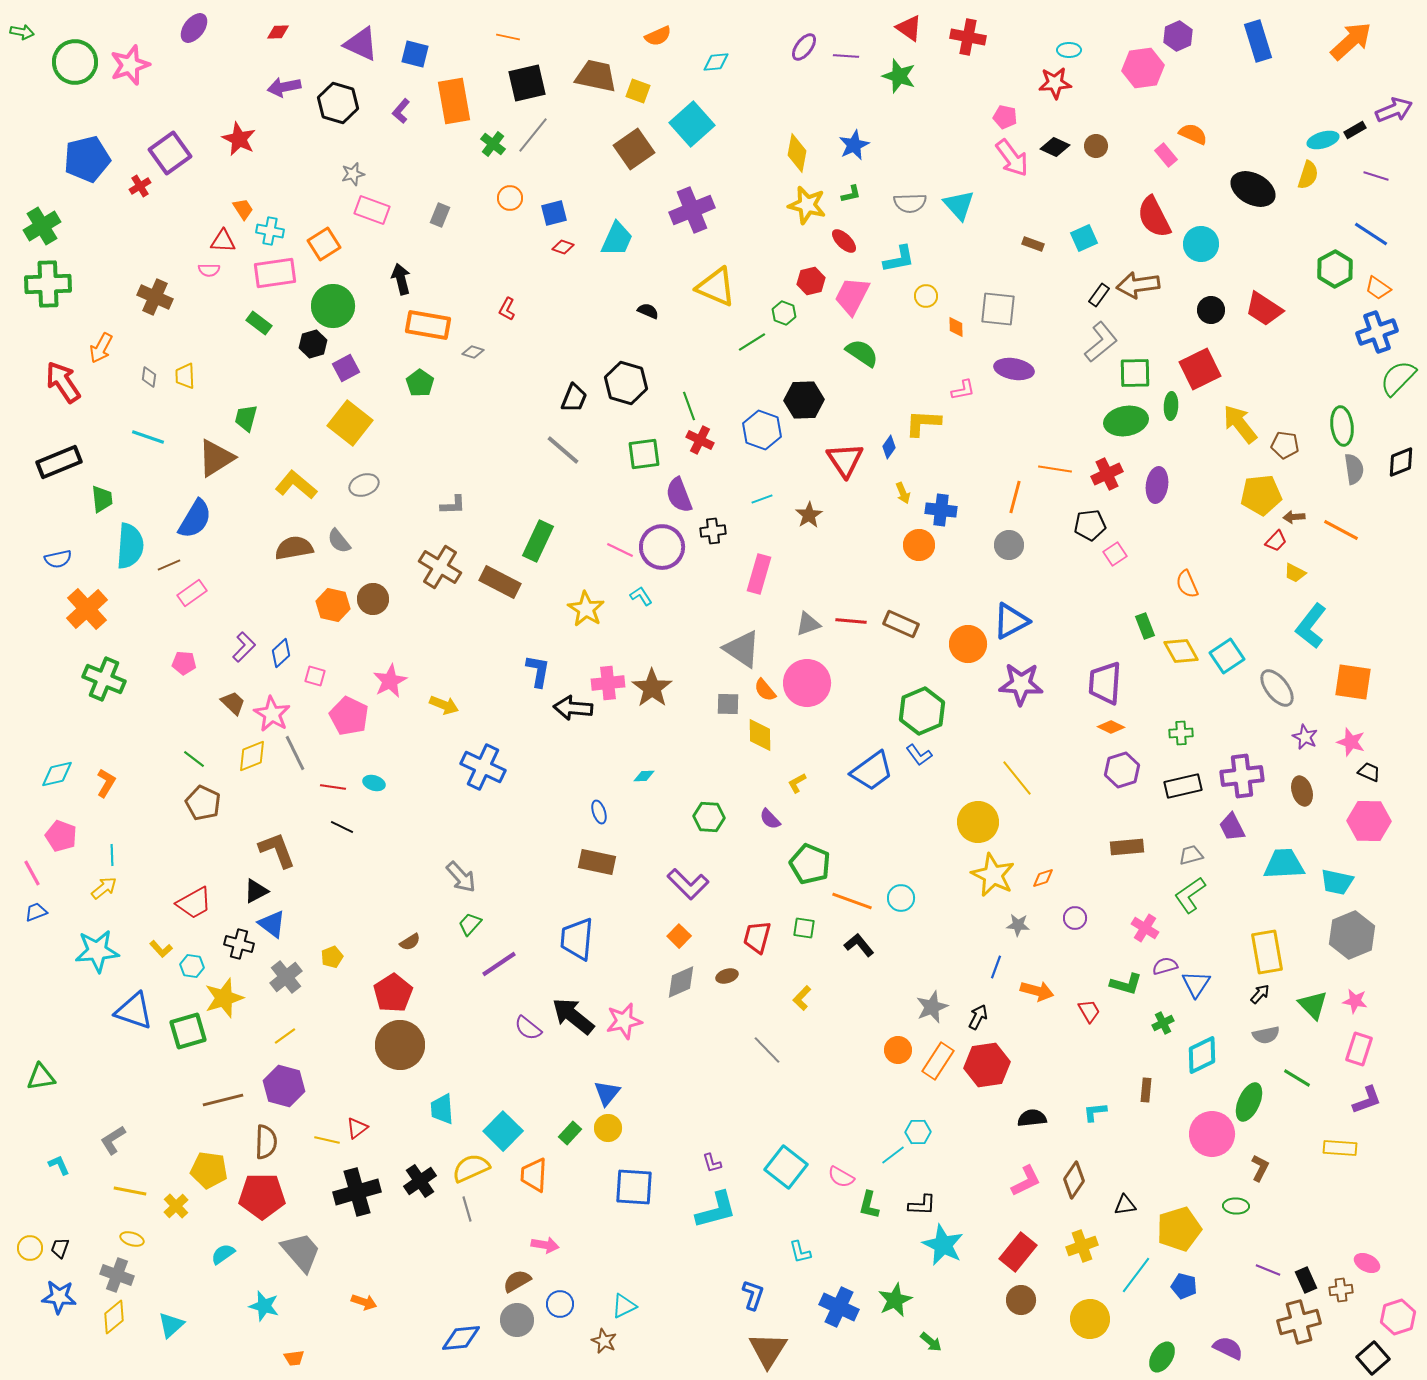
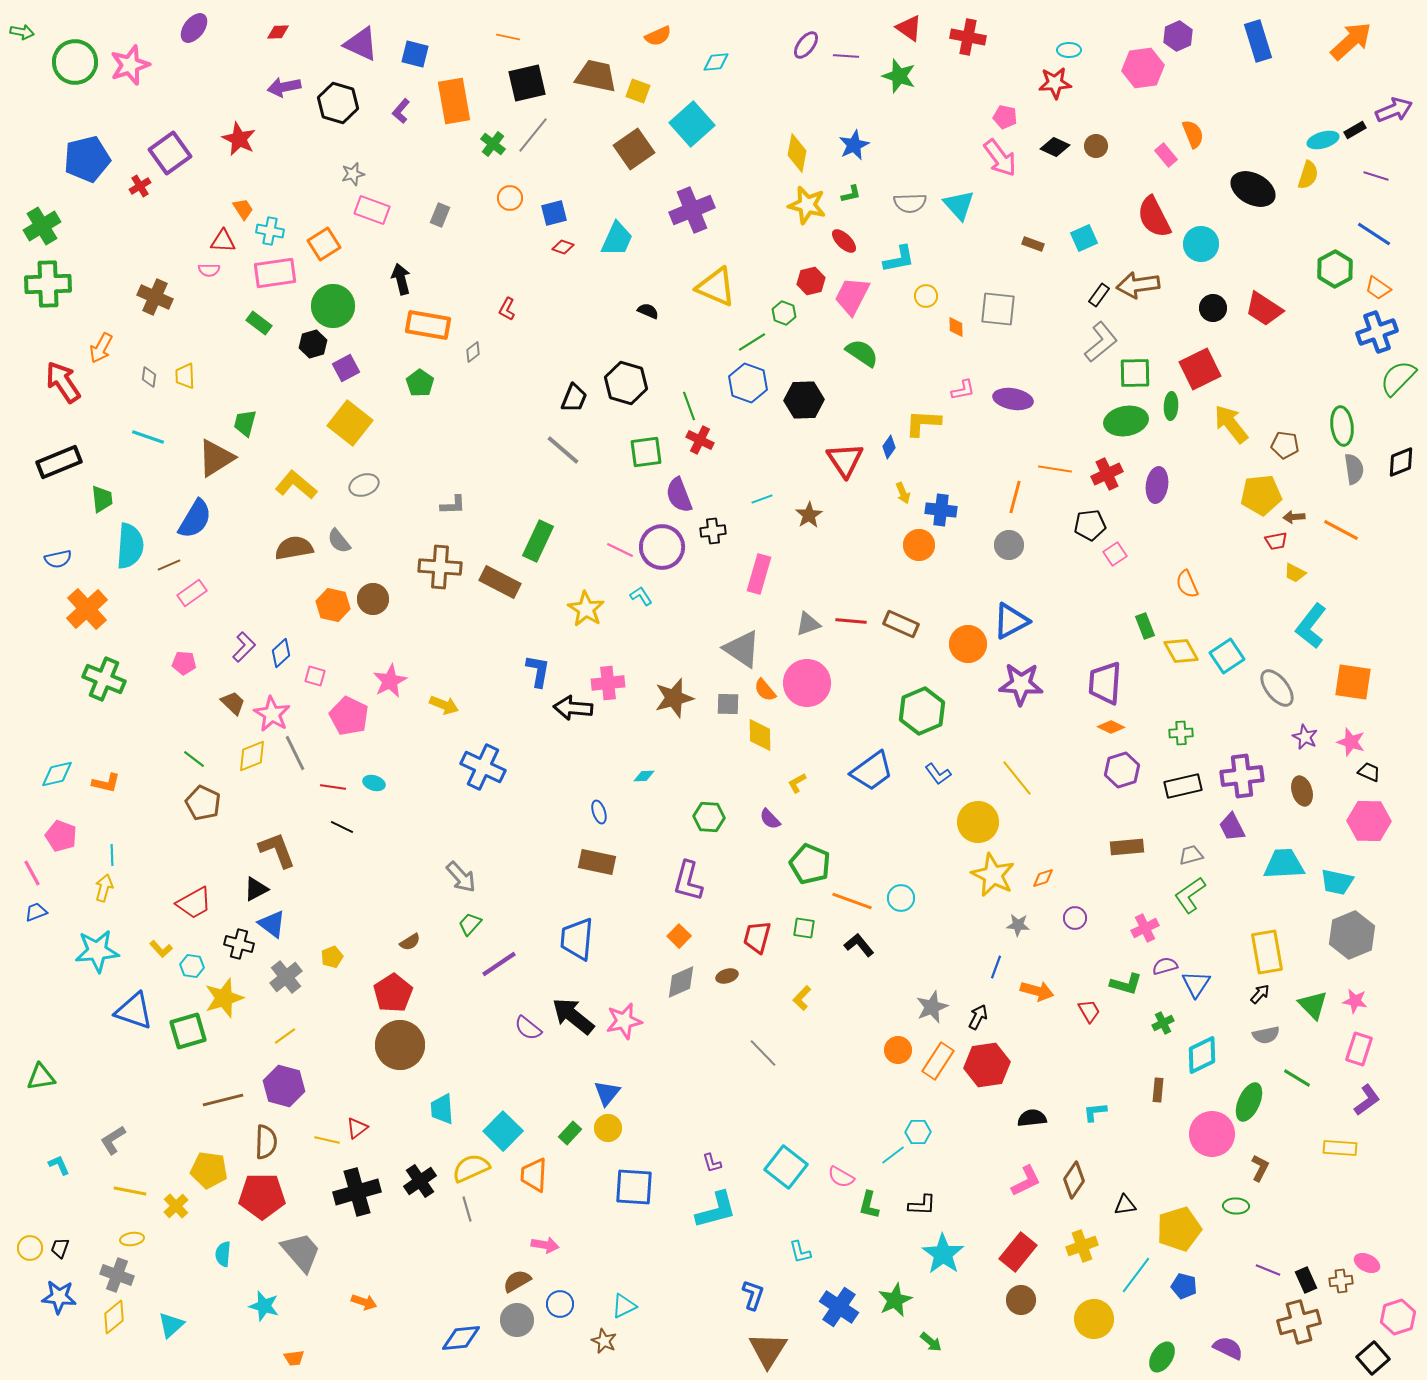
purple ellipse at (804, 47): moved 2 px right, 2 px up
orange semicircle at (1193, 134): rotated 44 degrees clockwise
pink arrow at (1012, 158): moved 12 px left
blue line at (1371, 234): moved 3 px right
black circle at (1211, 310): moved 2 px right, 2 px up
gray diamond at (473, 352): rotated 55 degrees counterclockwise
purple ellipse at (1014, 369): moved 1 px left, 30 px down
green trapezoid at (246, 418): moved 1 px left, 5 px down
yellow arrow at (1240, 424): moved 9 px left
blue hexagon at (762, 430): moved 14 px left, 47 px up
green square at (644, 454): moved 2 px right, 2 px up
red trapezoid at (1276, 541): rotated 35 degrees clockwise
brown cross at (440, 567): rotated 27 degrees counterclockwise
brown star at (652, 688): moved 22 px right, 10 px down; rotated 21 degrees clockwise
blue L-shape at (919, 755): moved 19 px right, 19 px down
orange L-shape at (106, 783): rotated 72 degrees clockwise
purple L-shape at (688, 884): moved 3 px up; rotated 60 degrees clockwise
yellow arrow at (104, 888): rotated 36 degrees counterclockwise
black triangle at (256, 891): moved 2 px up
pink cross at (1145, 928): rotated 32 degrees clockwise
gray line at (767, 1050): moved 4 px left, 3 px down
brown rectangle at (1146, 1090): moved 12 px right
purple L-shape at (1367, 1100): rotated 16 degrees counterclockwise
yellow ellipse at (132, 1239): rotated 25 degrees counterclockwise
cyan star at (943, 1245): moved 9 px down; rotated 9 degrees clockwise
cyan semicircle at (223, 1254): rotated 50 degrees counterclockwise
brown cross at (1341, 1290): moved 9 px up
blue cross at (839, 1307): rotated 9 degrees clockwise
yellow circle at (1090, 1319): moved 4 px right
